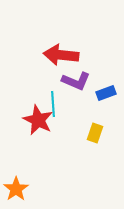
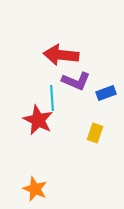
cyan line: moved 1 px left, 6 px up
orange star: moved 19 px right; rotated 15 degrees counterclockwise
